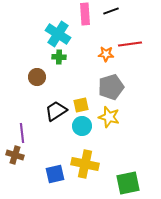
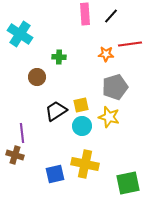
black line: moved 5 px down; rotated 28 degrees counterclockwise
cyan cross: moved 38 px left
gray pentagon: moved 4 px right
